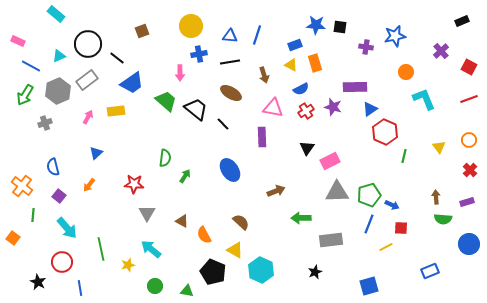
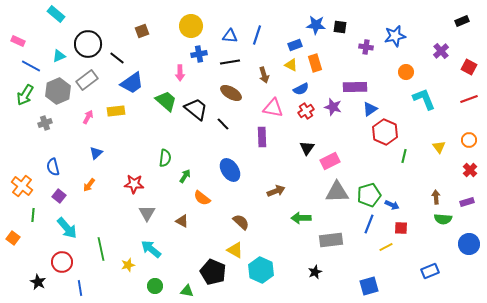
orange semicircle at (204, 235): moved 2 px left, 37 px up; rotated 24 degrees counterclockwise
